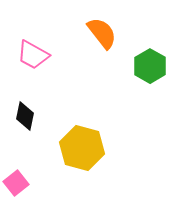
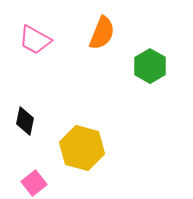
orange semicircle: rotated 60 degrees clockwise
pink trapezoid: moved 2 px right, 15 px up
black diamond: moved 5 px down
pink square: moved 18 px right
